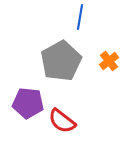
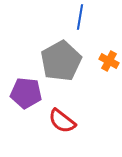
orange cross: rotated 24 degrees counterclockwise
purple pentagon: moved 2 px left, 10 px up
